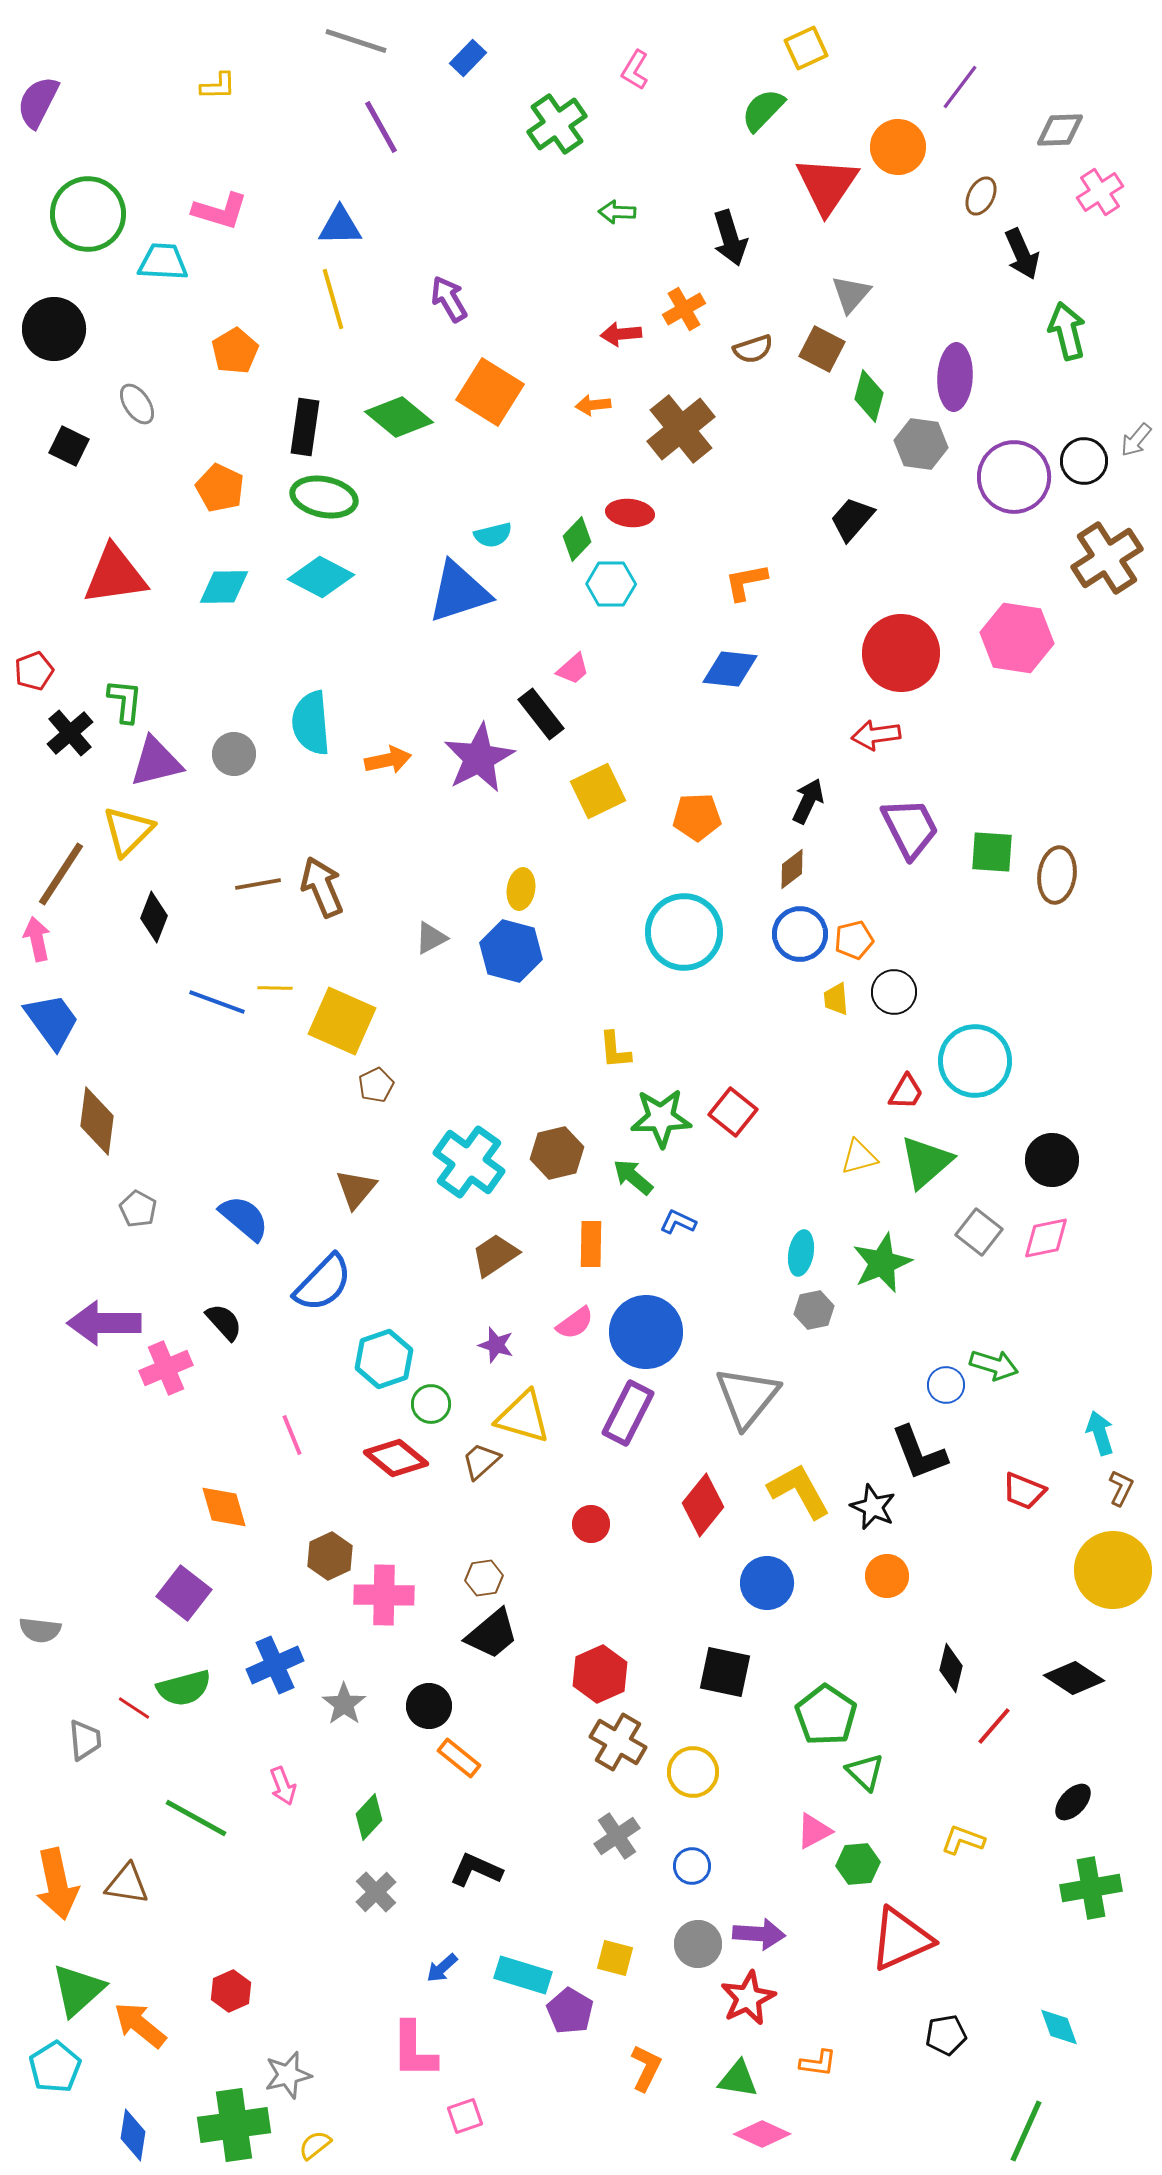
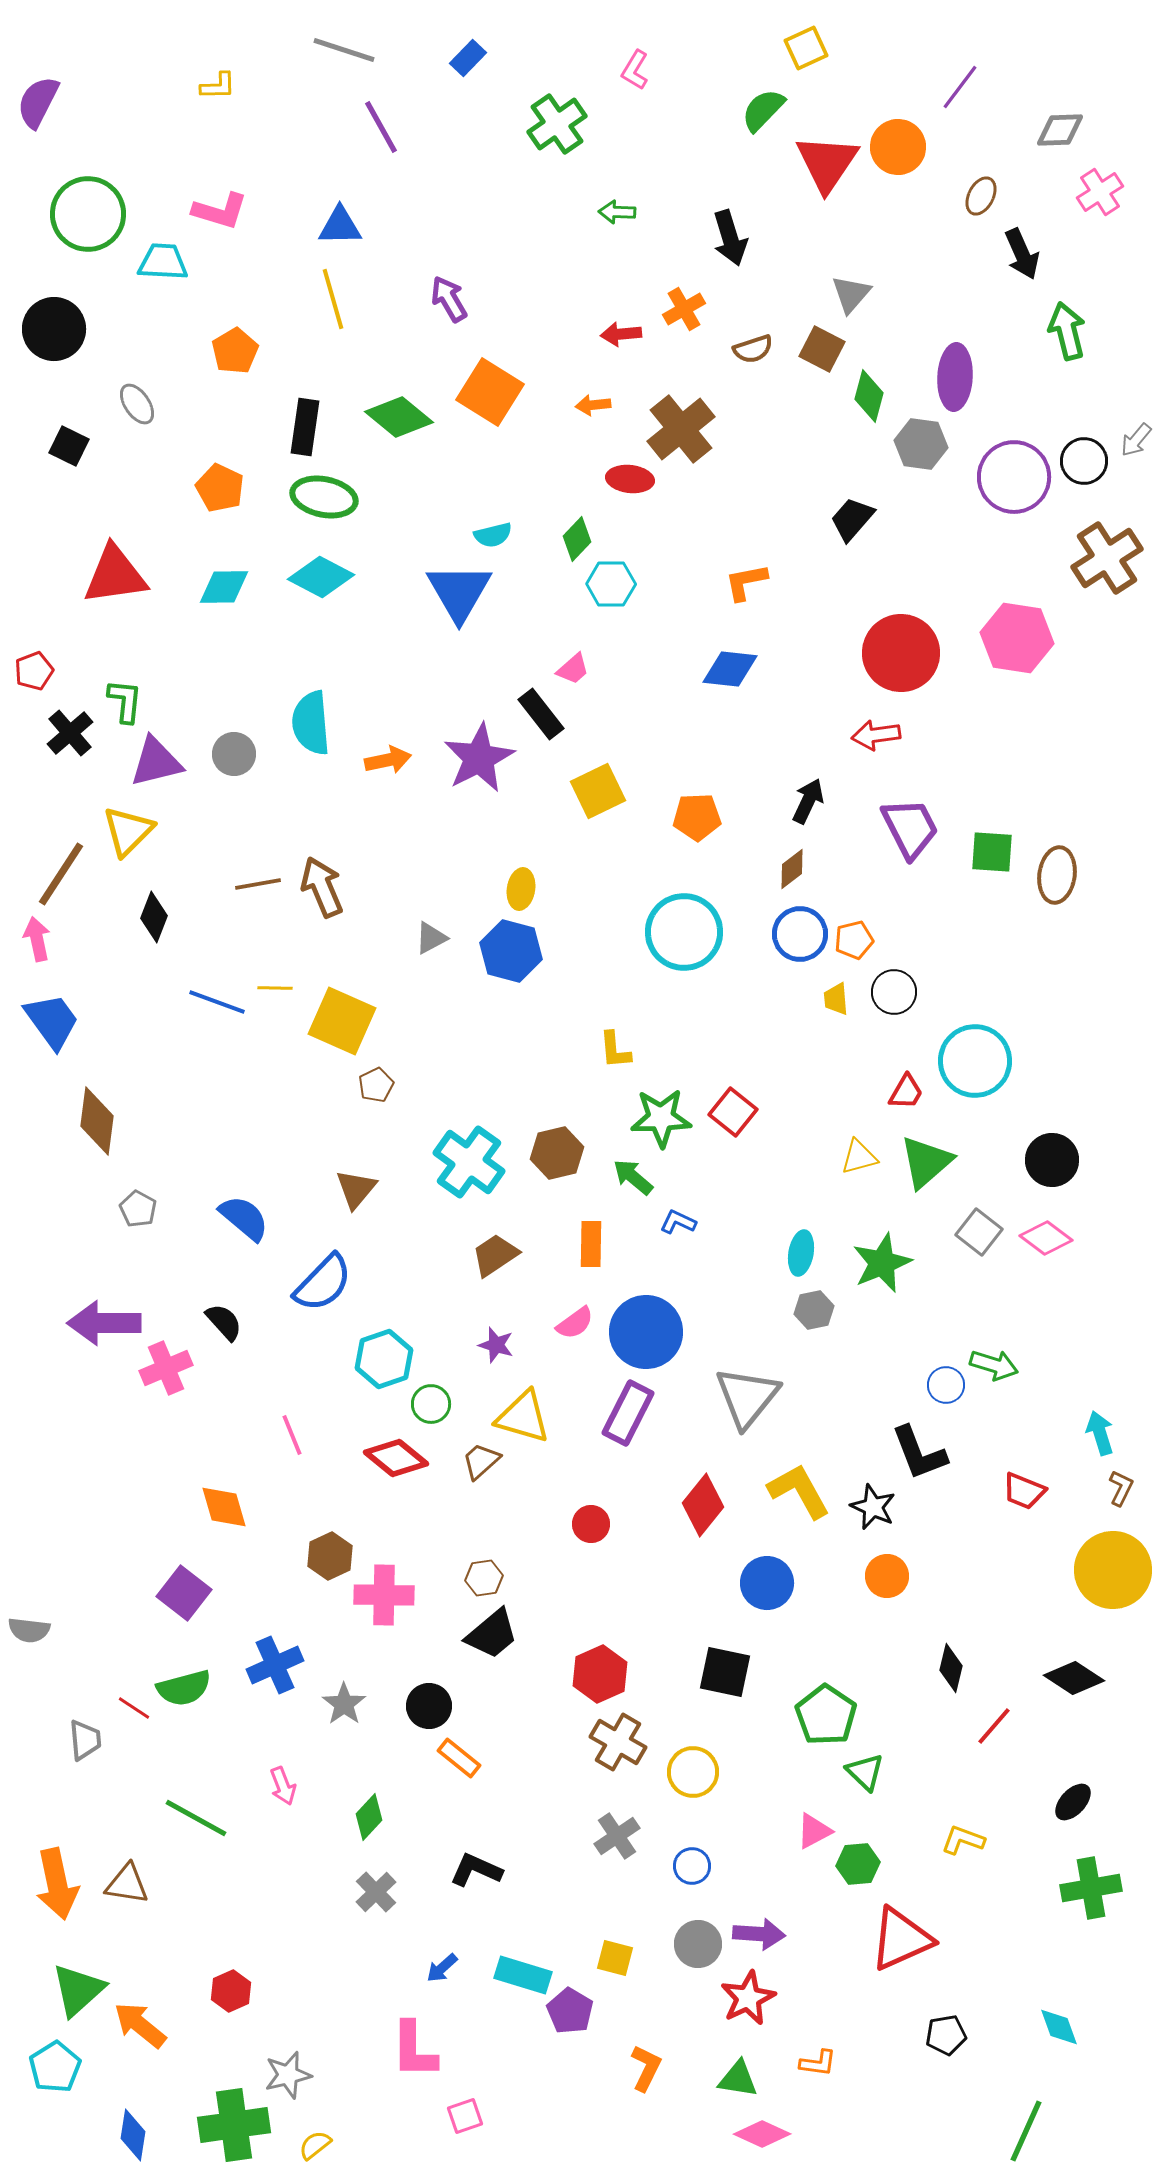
gray line at (356, 41): moved 12 px left, 9 px down
red triangle at (827, 185): moved 22 px up
red ellipse at (630, 513): moved 34 px up
blue triangle at (459, 592): rotated 42 degrees counterclockwise
pink diamond at (1046, 1238): rotated 48 degrees clockwise
gray semicircle at (40, 1630): moved 11 px left
